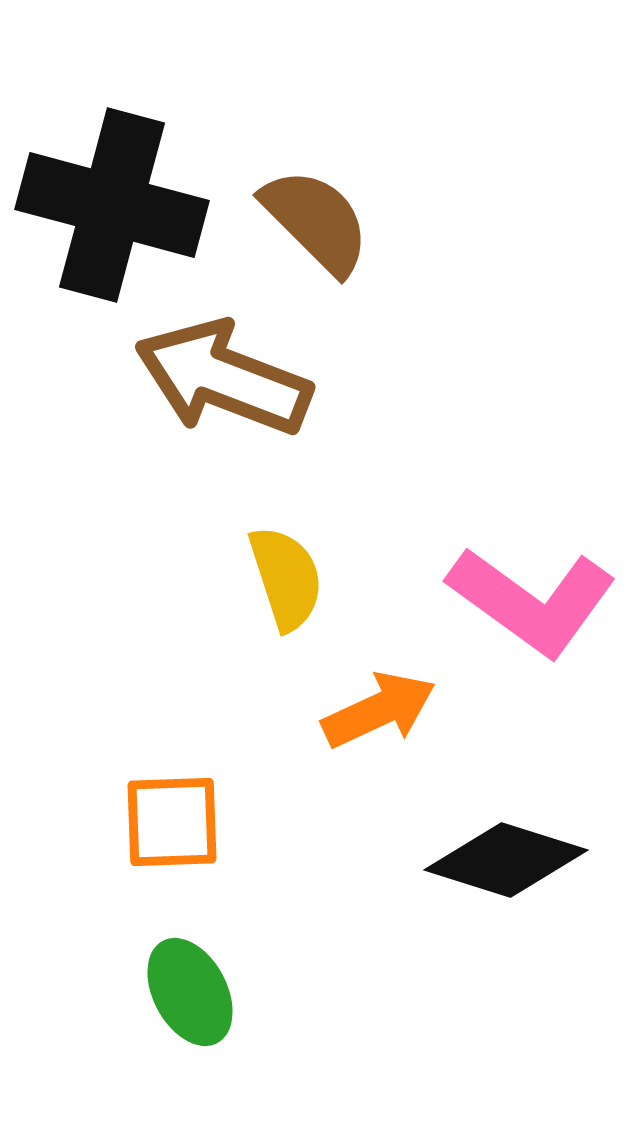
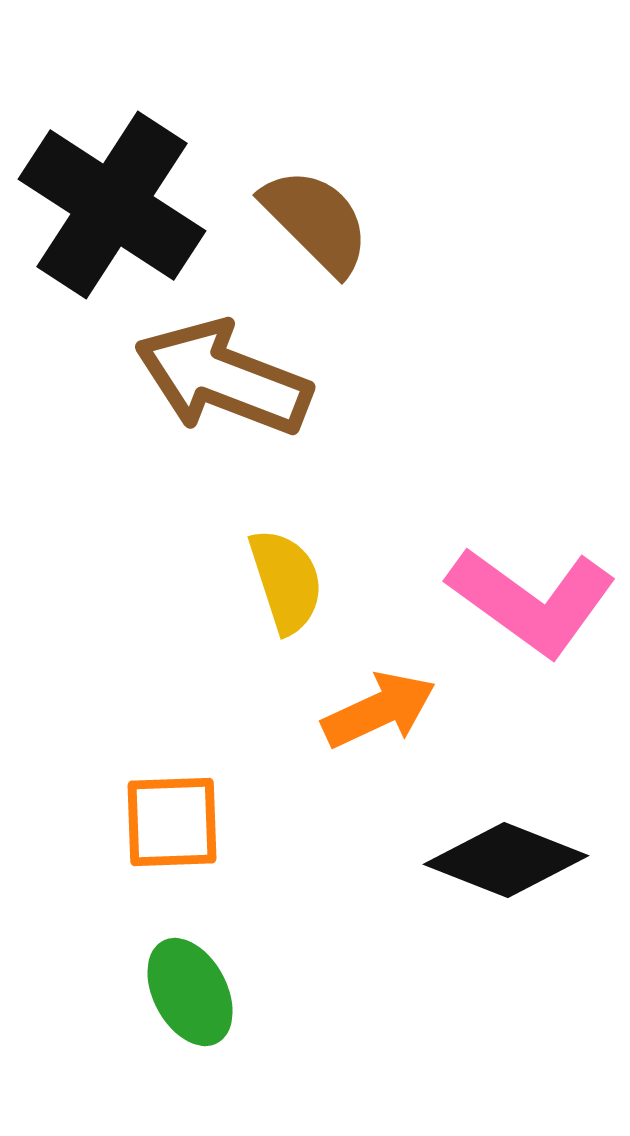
black cross: rotated 18 degrees clockwise
yellow semicircle: moved 3 px down
black diamond: rotated 4 degrees clockwise
